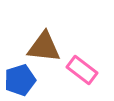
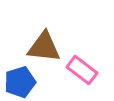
blue pentagon: moved 2 px down
